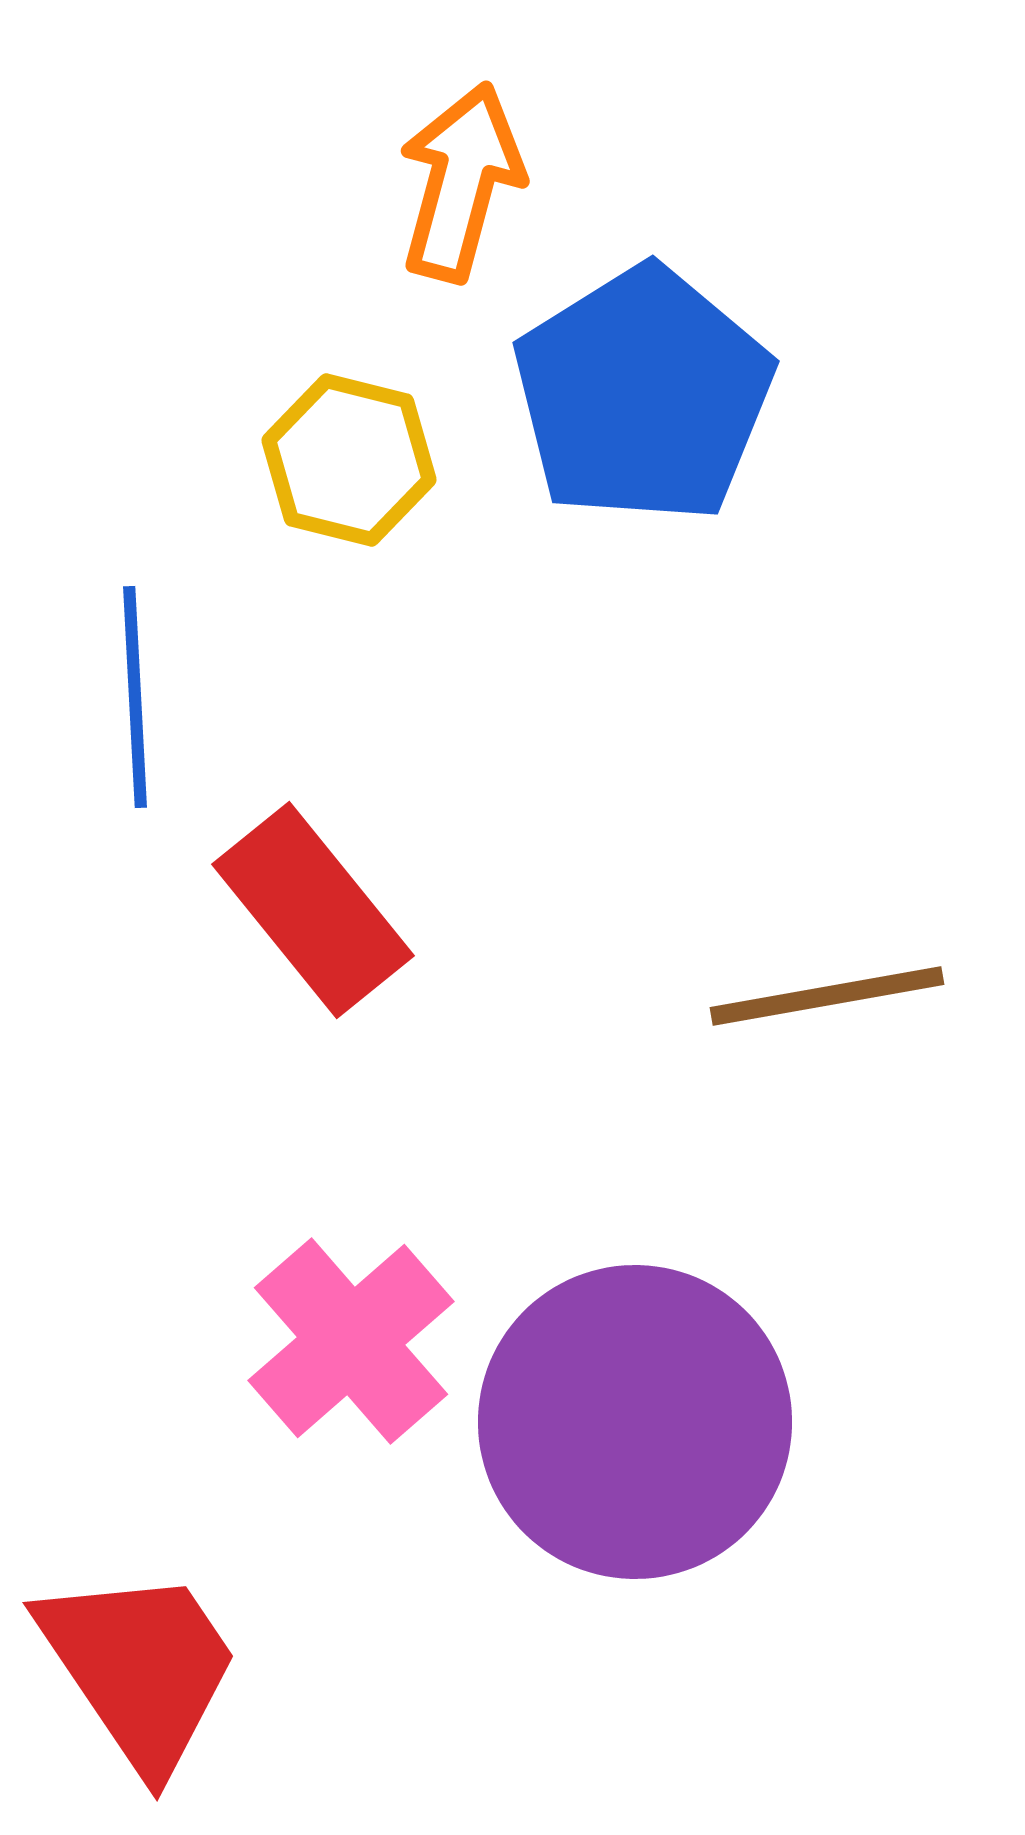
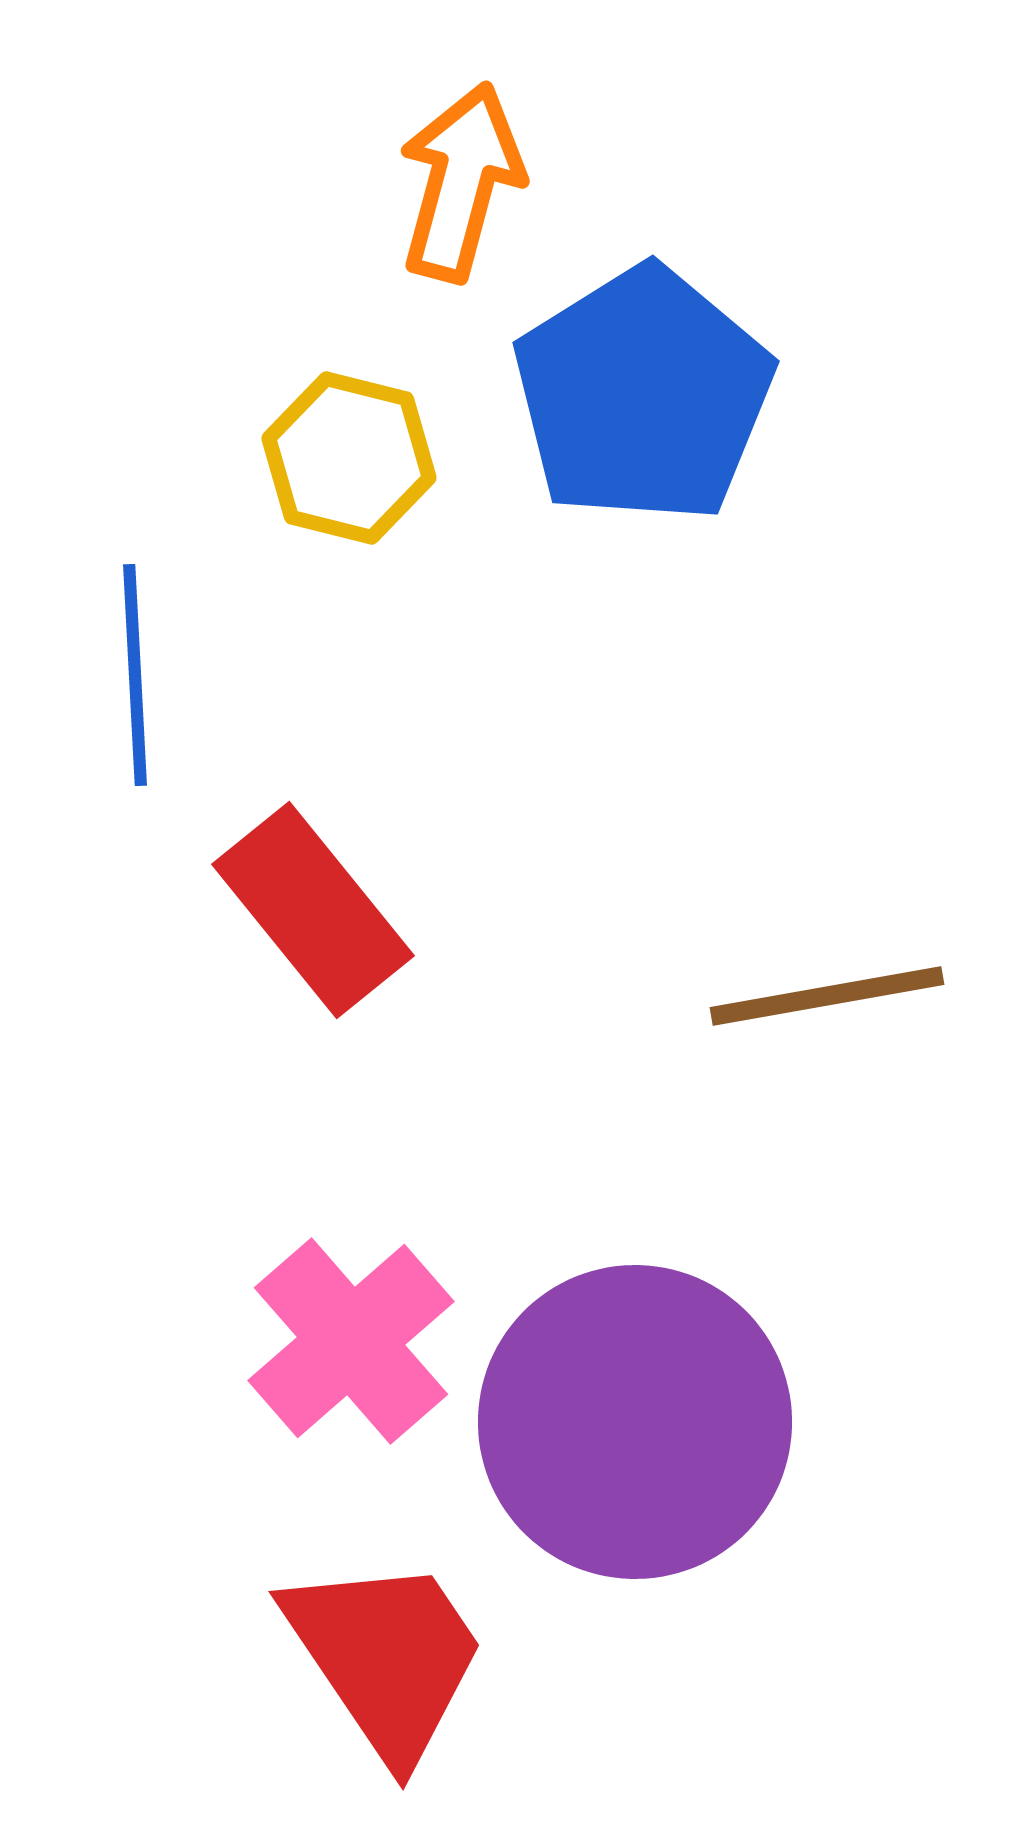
yellow hexagon: moved 2 px up
blue line: moved 22 px up
red trapezoid: moved 246 px right, 11 px up
